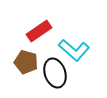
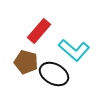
red rectangle: rotated 15 degrees counterclockwise
black ellipse: moved 1 px left, 1 px down; rotated 44 degrees counterclockwise
